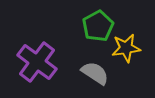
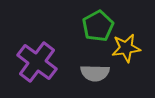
gray semicircle: rotated 148 degrees clockwise
